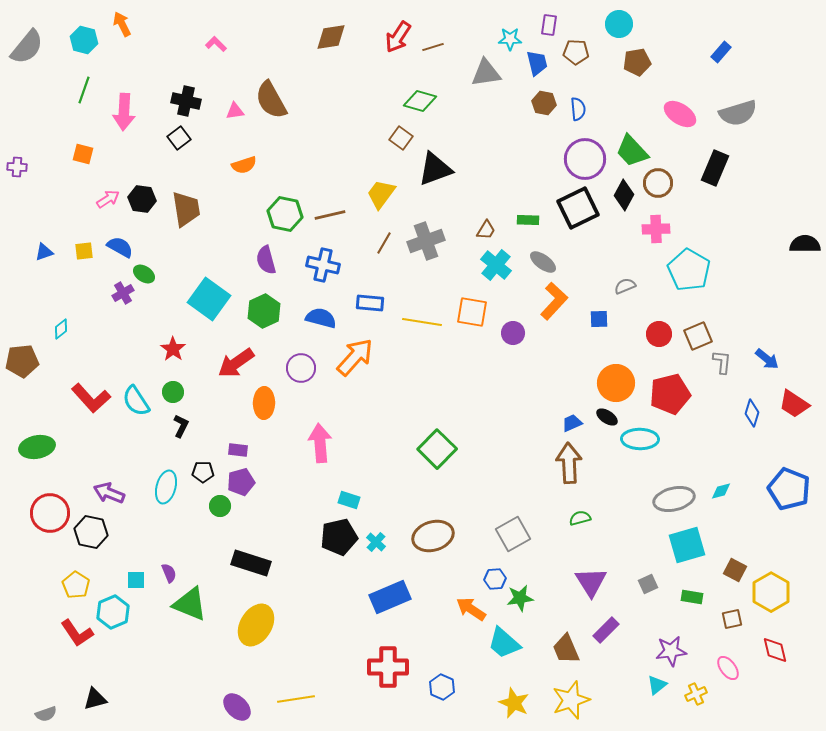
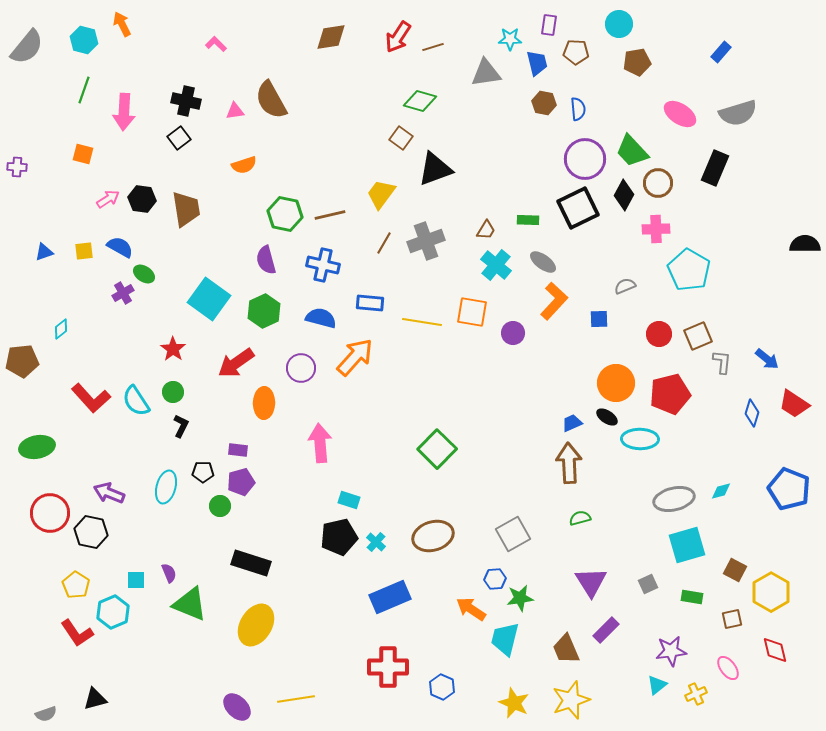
cyan trapezoid at (504, 643): moved 1 px right, 4 px up; rotated 63 degrees clockwise
